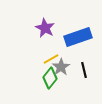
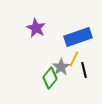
purple star: moved 9 px left
yellow line: moved 23 px right; rotated 35 degrees counterclockwise
